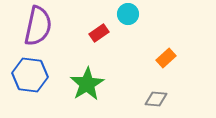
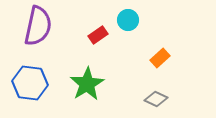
cyan circle: moved 6 px down
red rectangle: moved 1 px left, 2 px down
orange rectangle: moved 6 px left
blue hexagon: moved 8 px down
gray diamond: rotated 20 degrees clockwise
